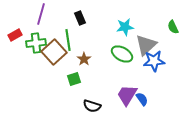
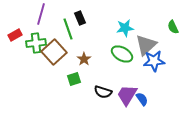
cyan star: moved 1 px down
green line: moved 11 px up; rotated 10 degrees counterclockwise
black semicircle: moved 11 px right, 14 px up
